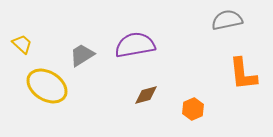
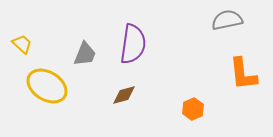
purple semicircle: moved 2 px left, 1 px up; rotated 108 degrees clockwise
gray trapezoid: moved 3 px right, 1 px up; rotated 144 degrees clockwise
brown diamond: moved 22 px left
